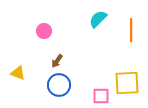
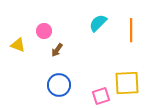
cyan semicircle: moved 4 px down
brown arrow: moved 11 px up
yellow triangle: moved 28 px up
pink square: rotated 18 degrees counterclockwise
